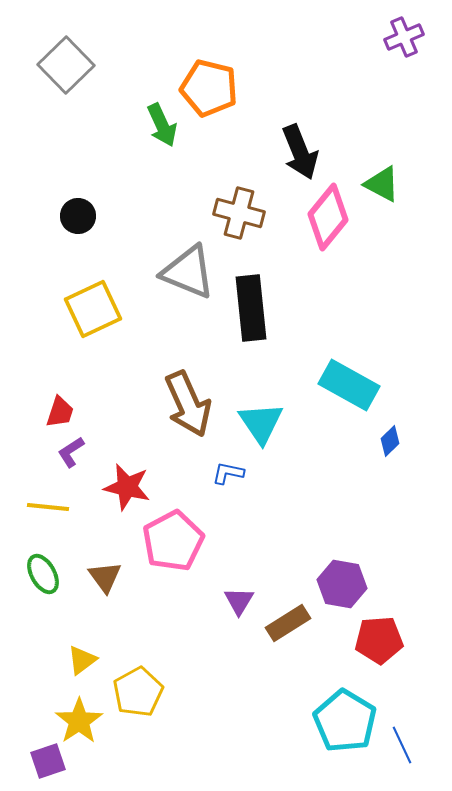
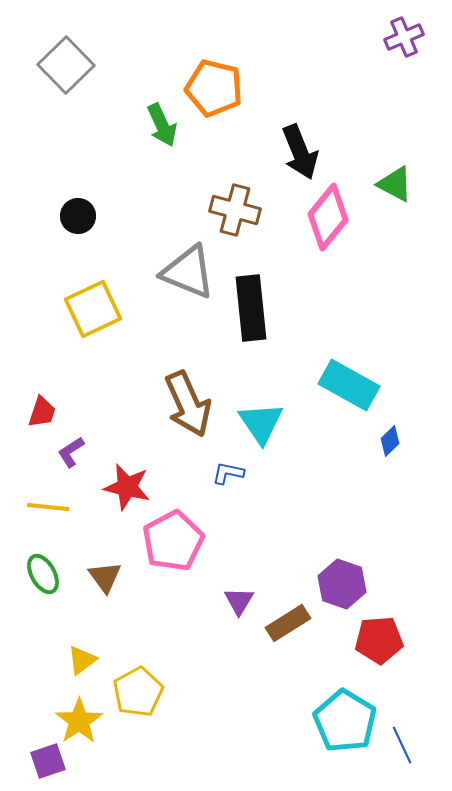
orange pentagon: moved 5 px right
green triangle: moved 13 px right
brown cross: moved 4 px left, 3 px up
red trapezoid: moved 18 px left
purple hexagon: rotated 9 degrees clockwise
